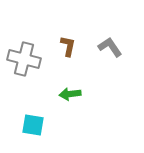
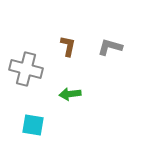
gray L-shape: rotated 40 degrees counterclockwise
gray cross: moved 2 px right, 10 px down
